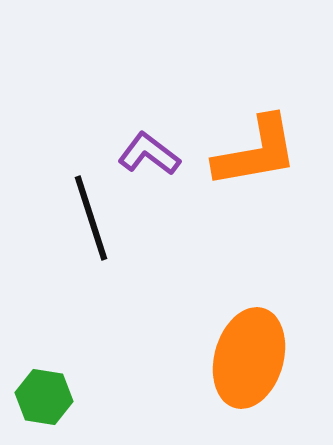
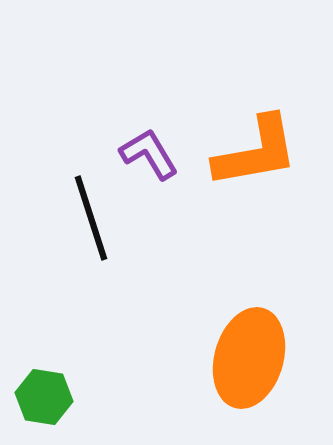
purple L-shape: rotated 22 degrees clockwise
